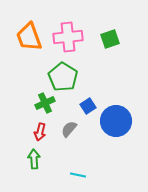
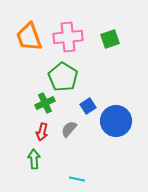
red arrow: moved 2 px right
cyan line: moved 1 px left, 4 px down
